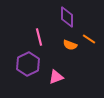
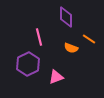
purple diamond: moved 1 px left
orange semicircle: moved 1 px right, 3 px down
